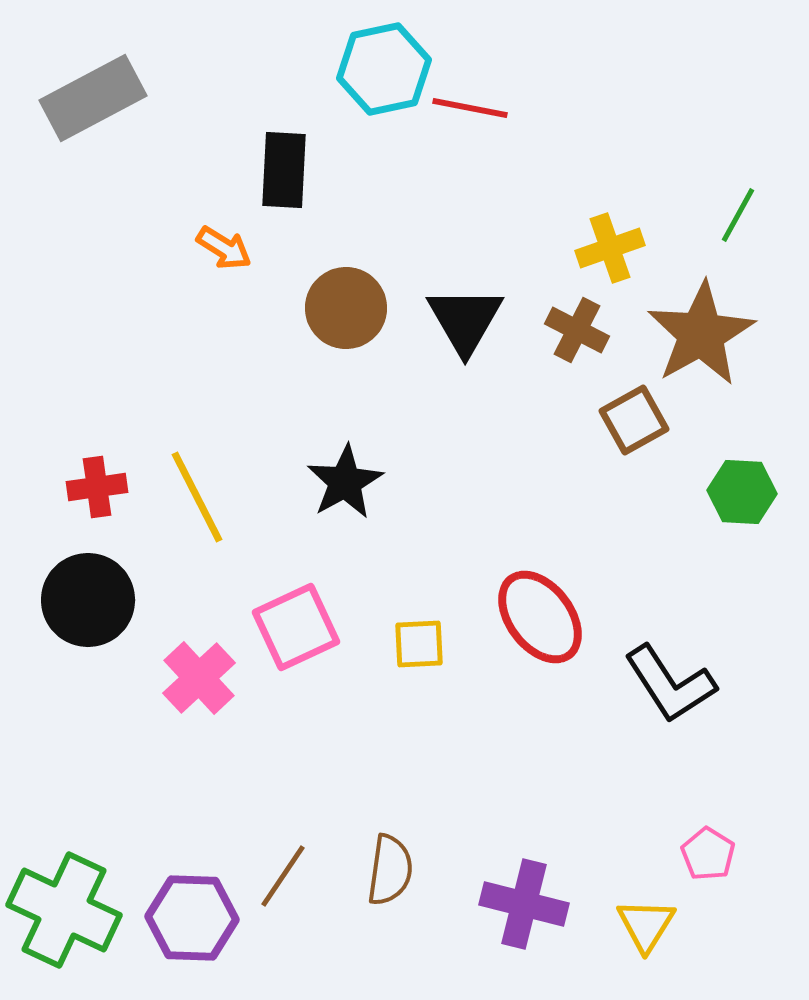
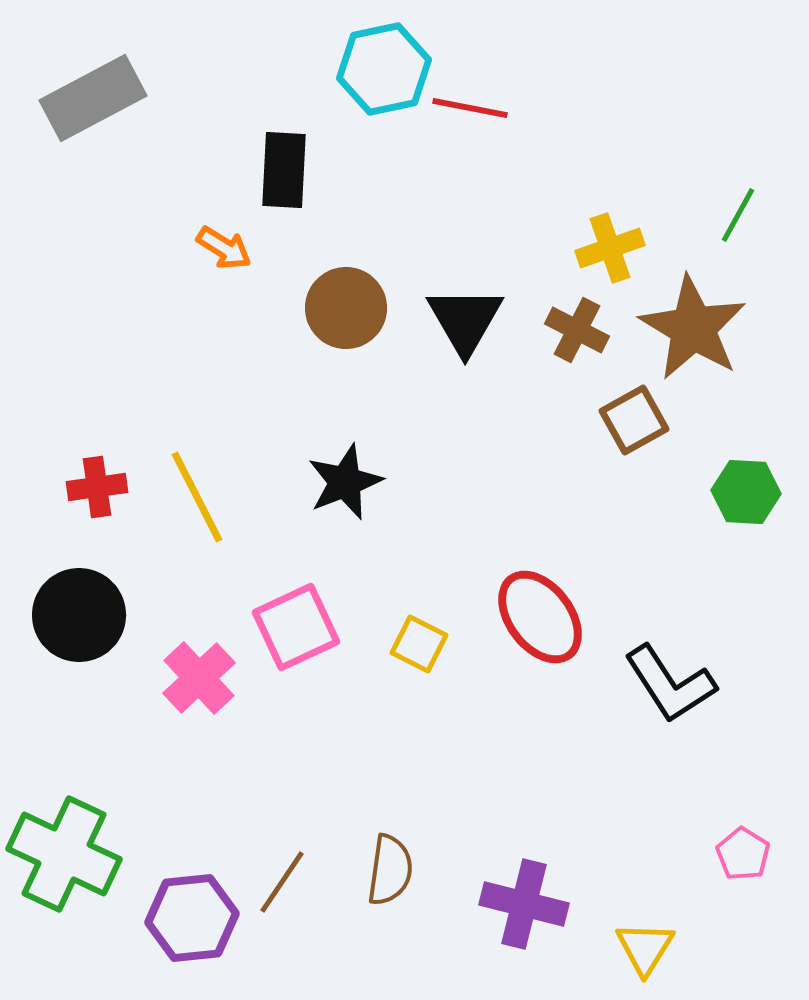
brown star: moved 8 px left, 6 px up; rotated 12 degrees counterclockwise
black star: rotated 8 degrees clockwise
green hexagon: moved 4 px right
black circle: moved 9 px left, 15 px down
yellow square: rotated 30 degrees clockwise
pink pentagon: moved 35 px right
brown line: moved 1 px left, 6 px down
green cross: moved 56 px up
purple hexagon: rotated 8 degrees counterclockwise
yellow triangle: moved 1 px left, 23 px down
